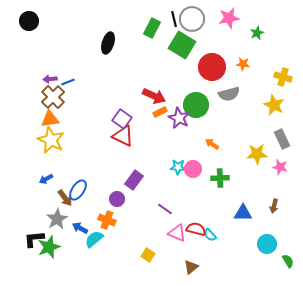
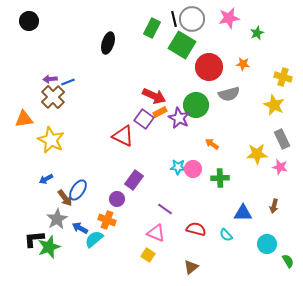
red circle at (212, 67): moved 3 px left
orange triangle at (50, 119): moved 26 px left
purple square at (122, 119): moved 22 px right
pink triangle at (177, 233): moved 21 px left
cyan semicircle at (210, 235): moved 16 px right
